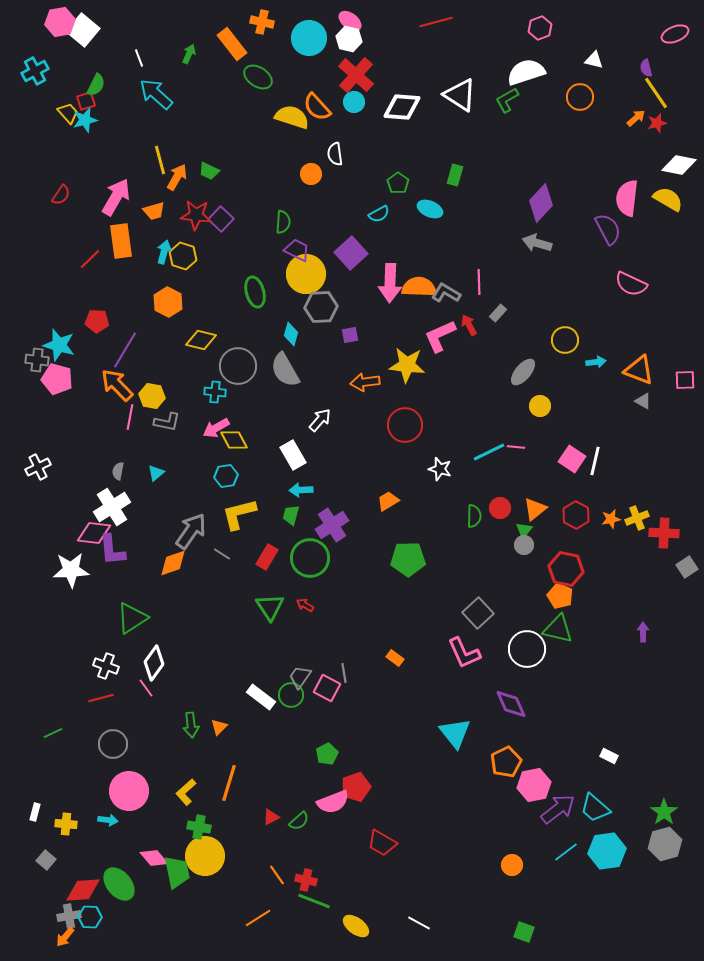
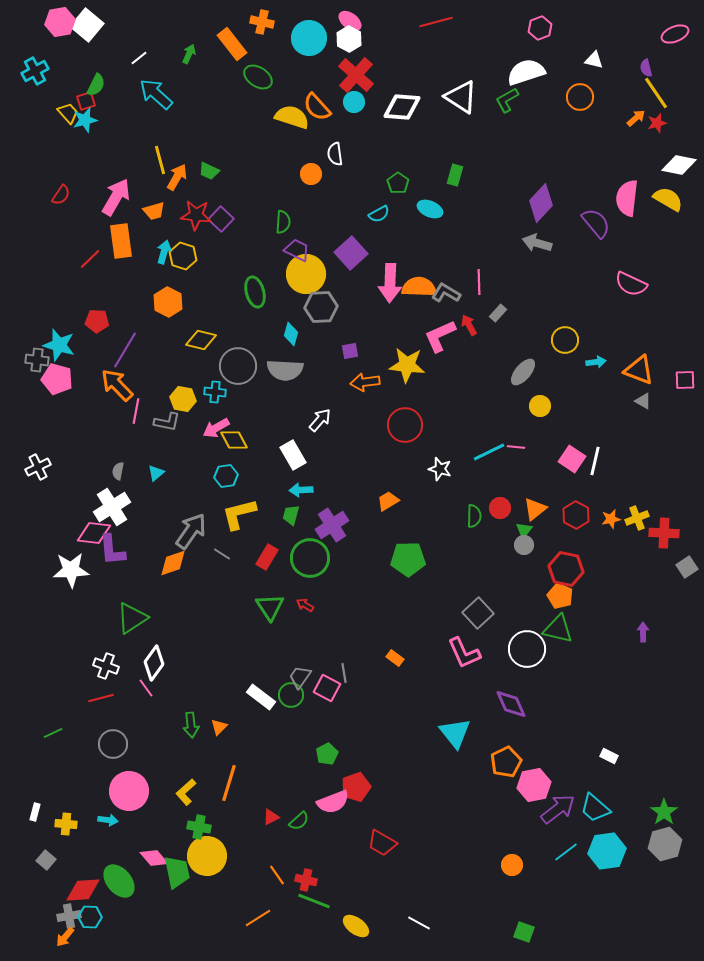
white square at (83, 30): moved 4 px right, 5 px up
white hexagon at (349, 39): rotated 15 degrees clockwise
white line at (139, 58): rotated 72 degrees clockwise
white triangle at (460, 95): moved 1 px right, 2 px down
purple semicircle at (608, 229): moved 12 px left, 6 px up; rotated 12 degrees counterclockwise
purple square at (350, 335): moved 16 px down
gray semicircle at (285, 370): rotated 57 degrees counterclockwise
yellow hexagon at (152, 396): moved 31 px right, 3 px down
pink line at (130, 417): moved 6 px right, 6 px up
yellow circle at (205, 856): moved 2 px right
green ellipse at (119, 884): moved 3 px up
